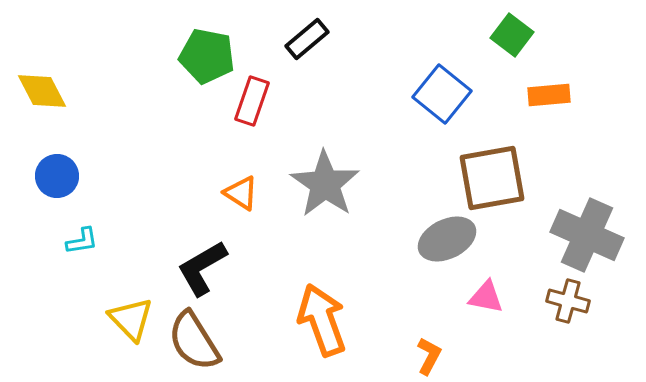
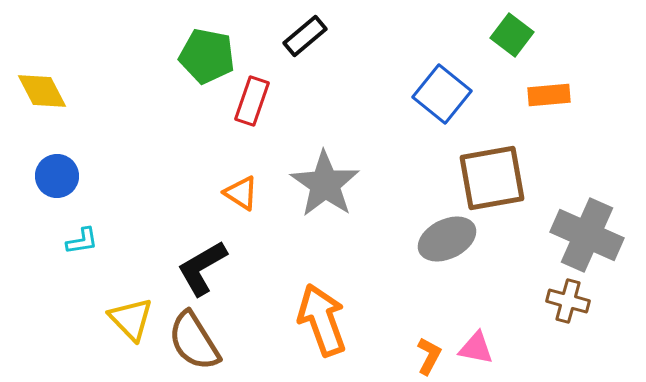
black rectangle: moved 2 px left, 3 px up
pink triangle: moved 10 px left, 51 px down
